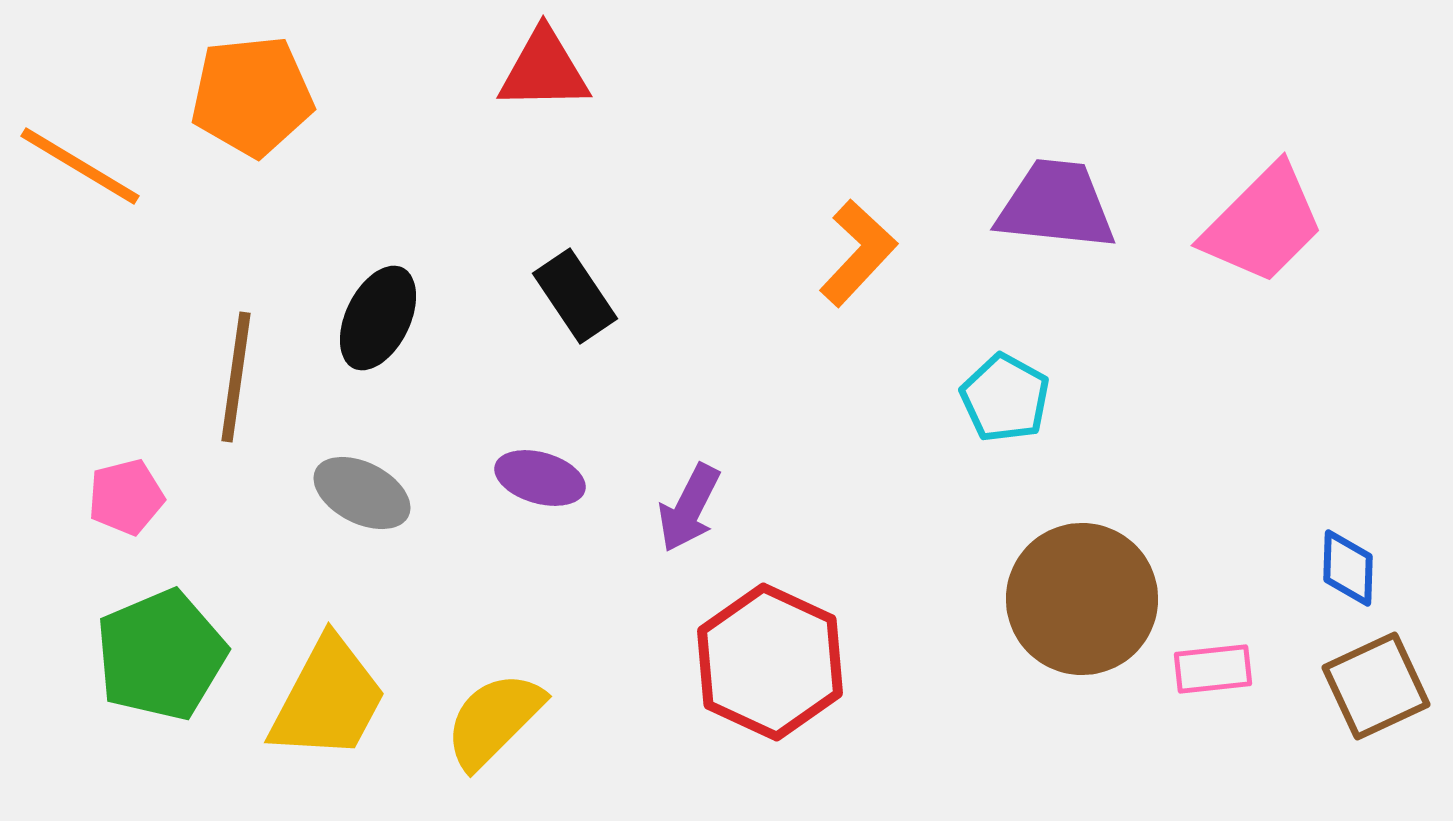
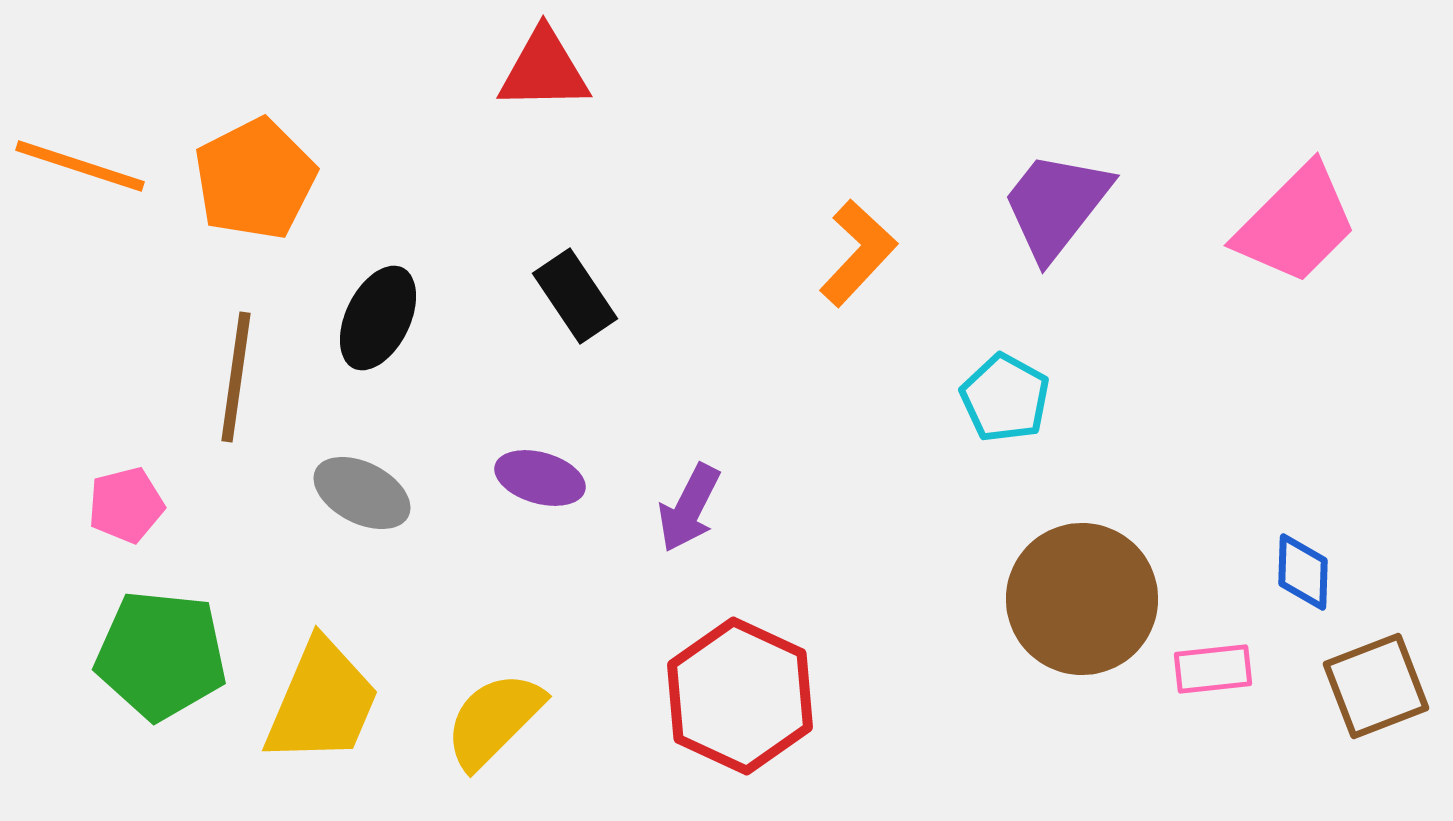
orange pentagon: moved 3 px right, 83 px down; rotated 21 degrees counterclockwise
orange line: rotated 13 degrees counterclockwise
purple trapezoid: rotated 58 degrees counterclockwise
pink trapezoid: moved 33 px right
pink pentagon: moved 8 px down
blue diamond: moved 45 px left, 4 px down
green pentagon: rotated 29 degrees clockwise
red hexagon: moved 30 px left, 34 px down
brown square: rotated 4 degrees clockwise
yellow trapezoid: moved 6 px left, 3 px down; rotated 5 degrees counterclockwise
